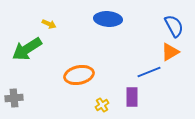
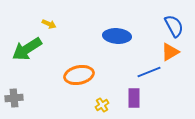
blue ellipse: moved 9 px right, 17 px down
purple rectangle: moved 2 px right, 1 px down
